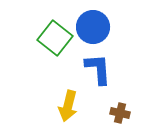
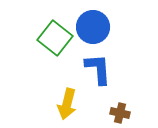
yellow arrow: moved 1 px left, 2 px up
